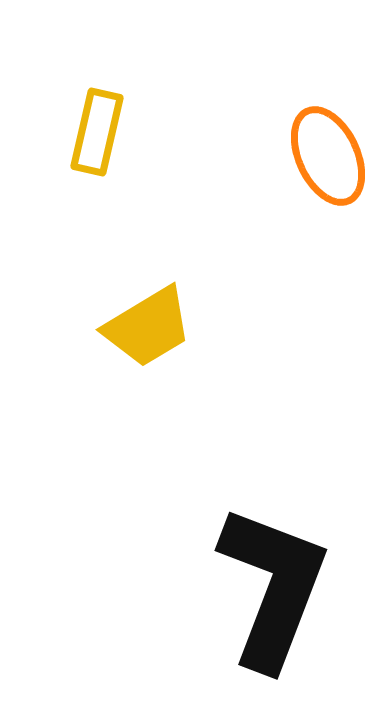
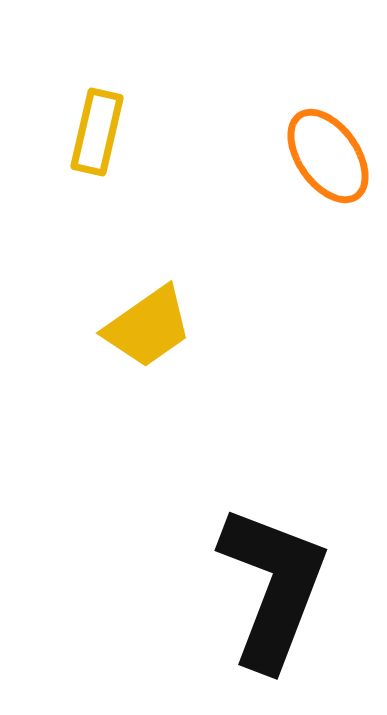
orange ellipse: rotated 10 degrees counterclockwise
yellow trapezoid: rotated 4 degrees counterclockwise
